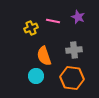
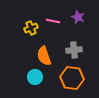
cyan circle: moved 1 px left, 1 px down
